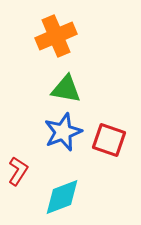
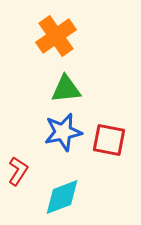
orange cross: rotated 12 degrees counterclockwise
green triangle: rotated 16 degrees counterclockwise
blue star: rotated 9 degrees clockwise
red square: rotated 8 degrees counterclockwise
